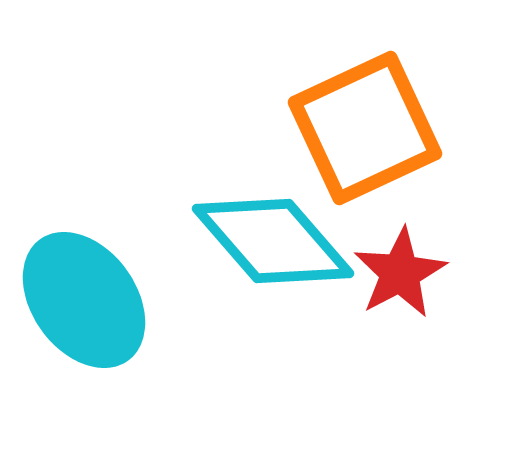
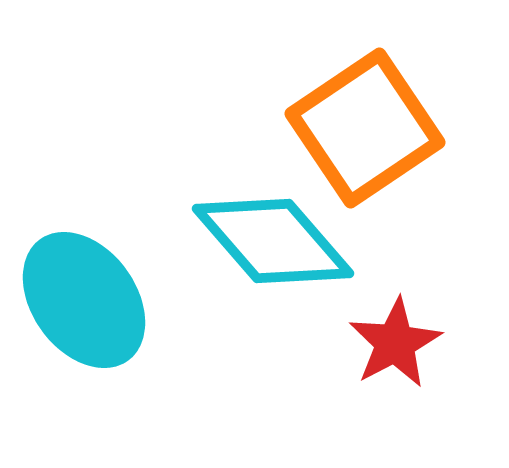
orange square: rotated 9 degrees counterclockwise
red star: moved 5 px left, 70 px down
